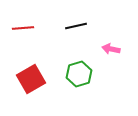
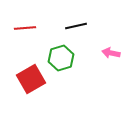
red line: moved 2 px right
pink arrow: moved 4 px down
green hexagon: moved 18 px left, 16 px up
